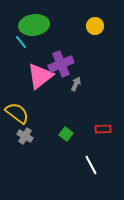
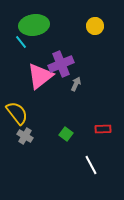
yellow semicircle: rotated 15 degrees clockwise
